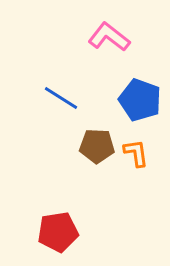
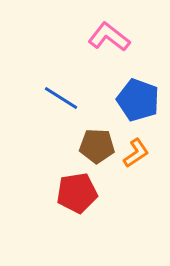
blue pentagon: moved 2 px left
orange L-shape: rotated 64 degrees clockwise
red pentagon: moved 19 px right, 39 px up
